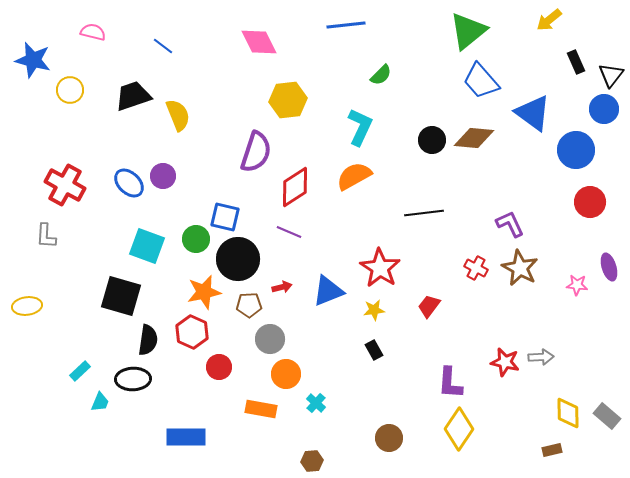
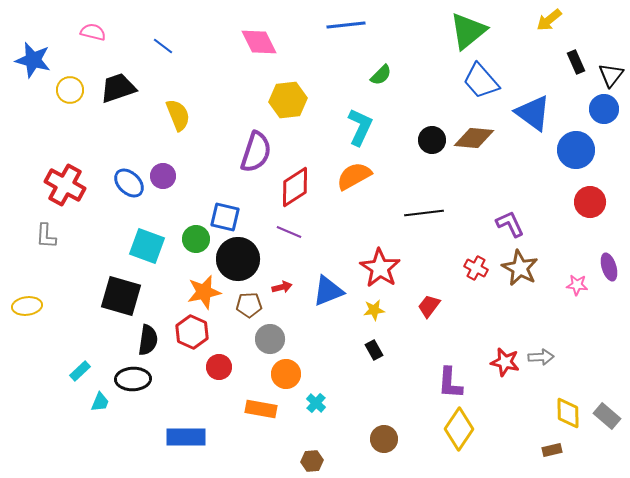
black trapezoid at (133, 96): moved 15 px left, 8 px up
brown circle at (389, 438): moved 5 px left, 1 px down
